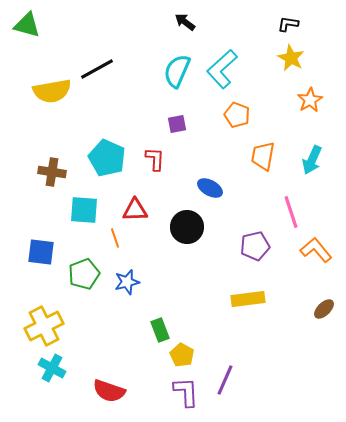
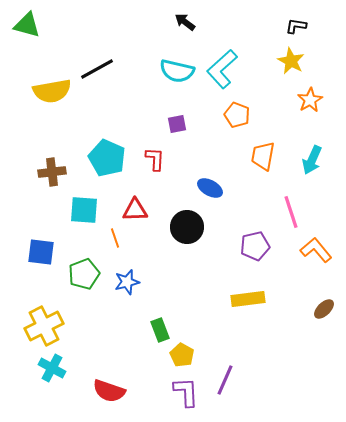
black L-shape: moved 8 px right, 2 px down
yellow star: moved 3 px down
cyan semicircle: rotated 100 degrees counterclockwise
brown cross: rotated 16 degrees counterclockwise
